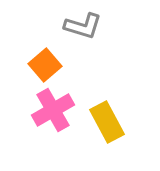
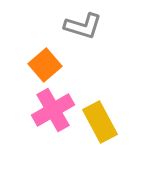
yellow rectangle: moved 7 px left
